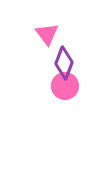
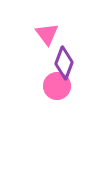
pink circle: moved 8 px left
